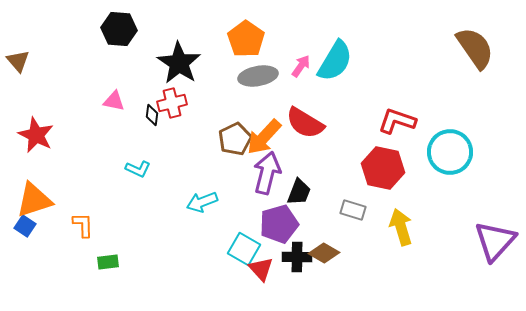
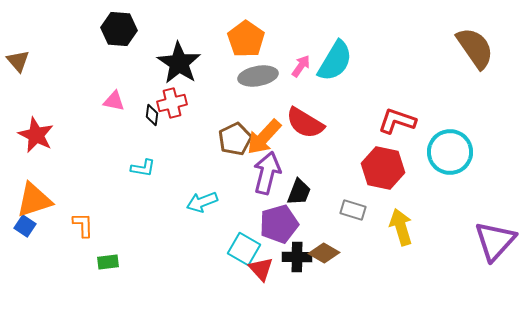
cyan L-shape: moved 5 px right, 1 px up; rotated 15 degrees counterclockwise
